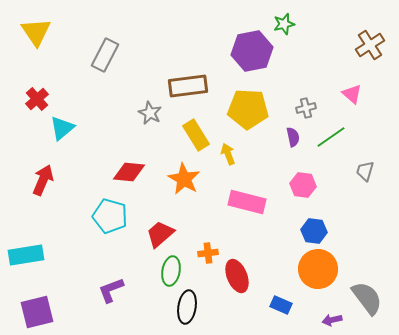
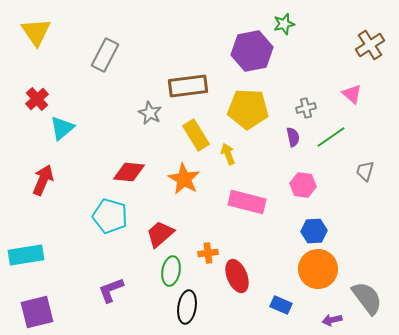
blue hexagon: rotated 10 degrees counterclockwise
